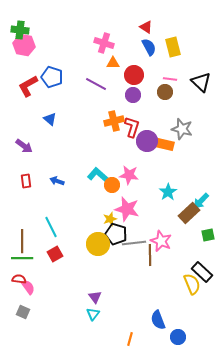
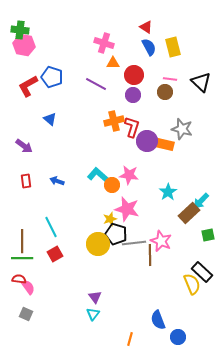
gray square at (23, 312): moved 3 px right, 2 px down
